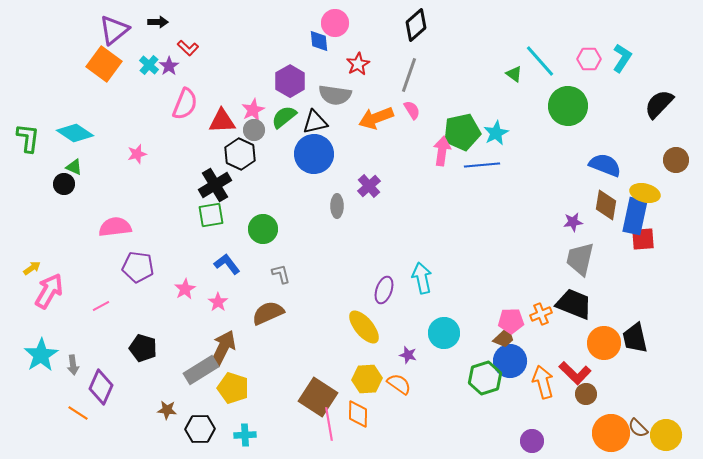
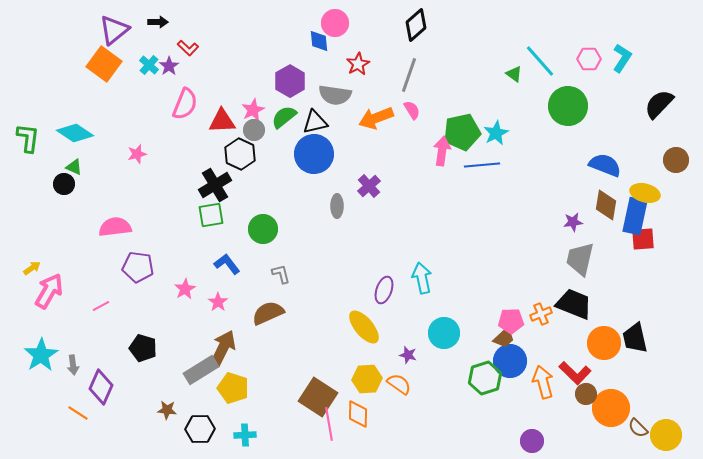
orange circle at (611, 433): moved 25 px up
